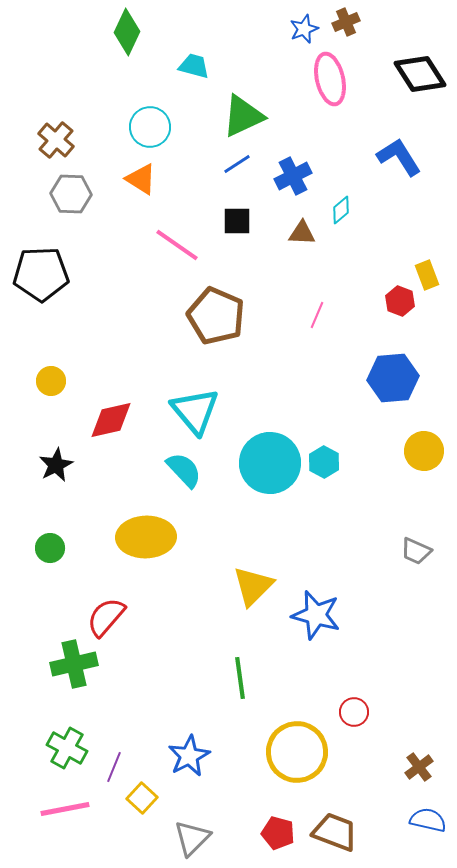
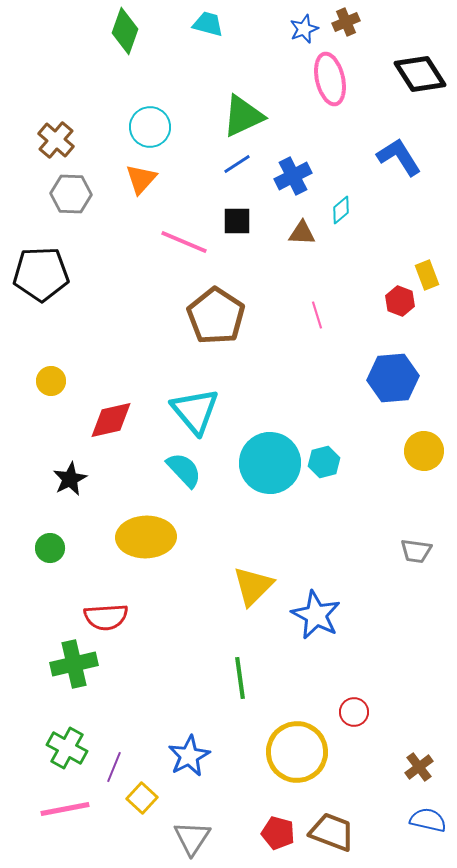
green diamond at (127, 32): moved 2 px left, 1 px up; rotated 6 degrees counterclockwise
cyan trapezoid at (194, 66): moved 14 px right, 42 px up
orange triangle at (141, 179): rotated 40 degrees clockwise
pink line at (177, 245): moved 7 px right, 3 px up; rotated 12 degrees counterclockwise
pink line at (317, 315): rotated 40 degrees counterclockwise
brown pentagon at (216, 316): rotated 10 degrees clockwise
cyan hexagon at (324, 462): rotated 16 degrees clockwise
black star at (56, 465): moved 14 px right, 14 px down
gray trapezoid at (416, 551): rotated 16 degrees counterclockwise
blue star at (316, 615): rotated 12 degrees clockwise
red semicircle at (106, 617): rotated 135 degrees counterclockwise
brown trapezoid at (335, 832): moved 3 px left
gray triangle at (192, 838): rotated 12 degrees counterclockwise
